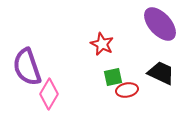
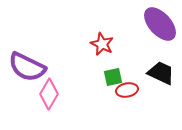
purple semicircle: rotated 45 degrees counterclockwise
